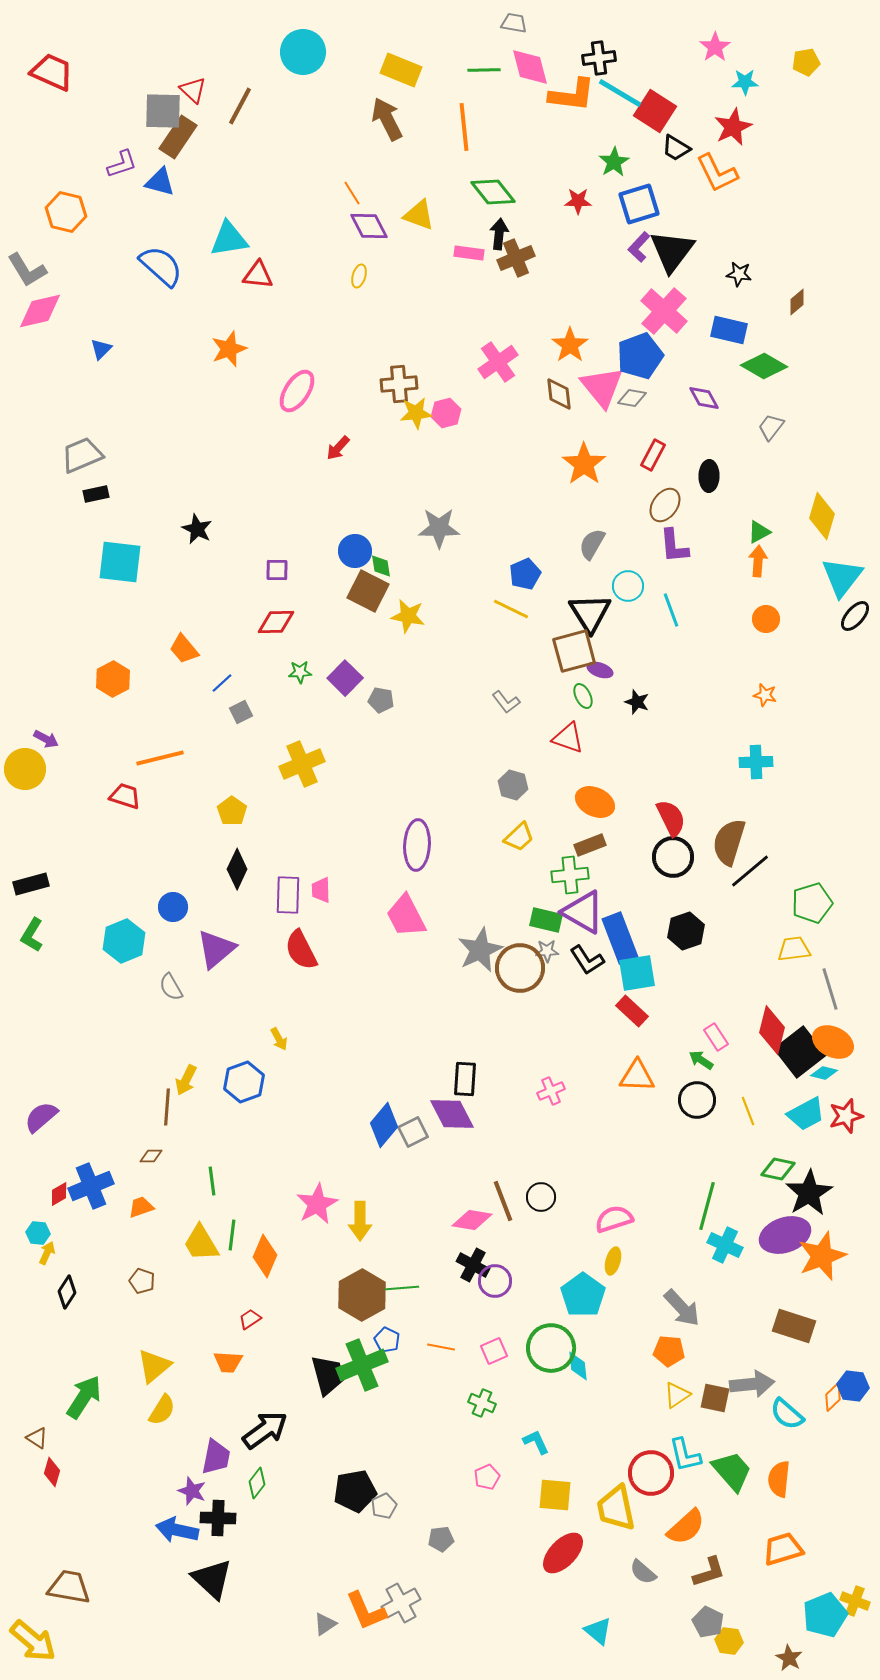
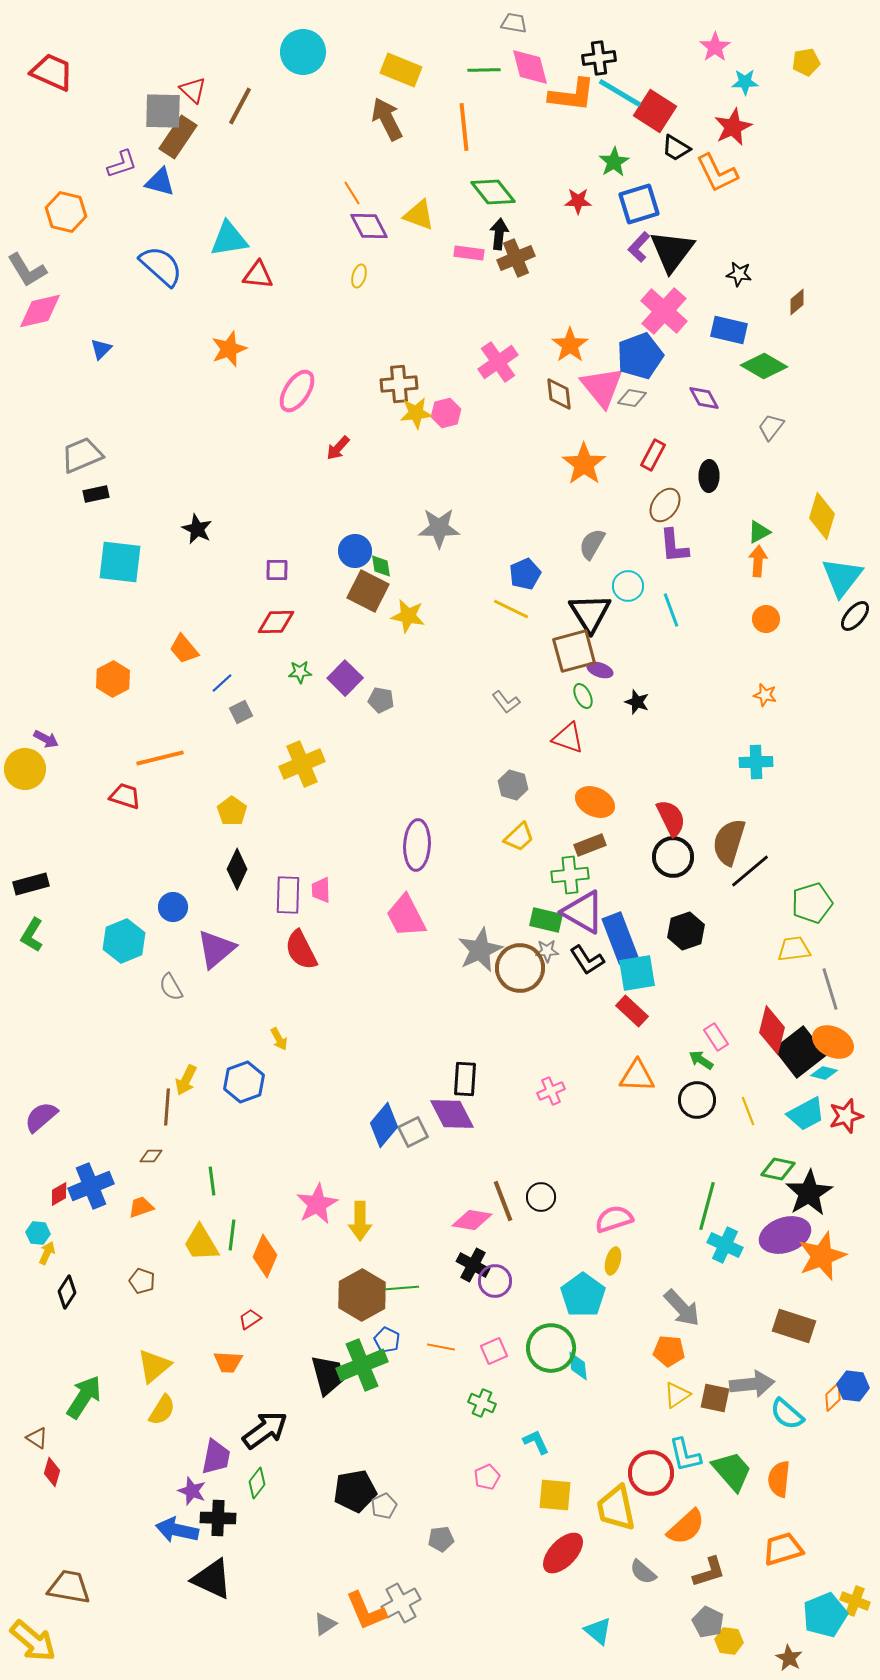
black triangle at (212, 1579): rotated 18 degrees counterclockwise
